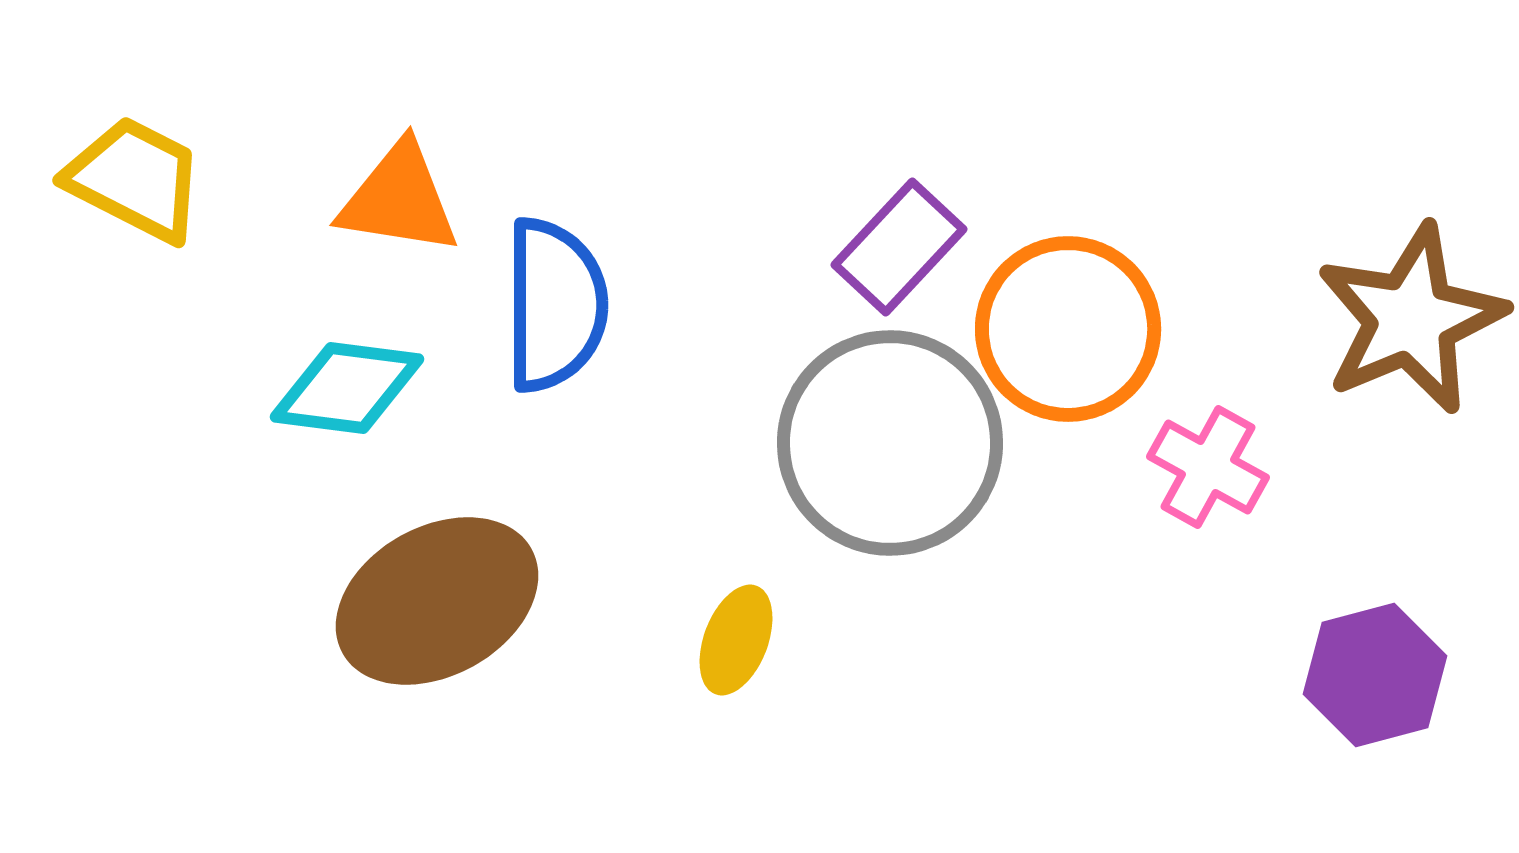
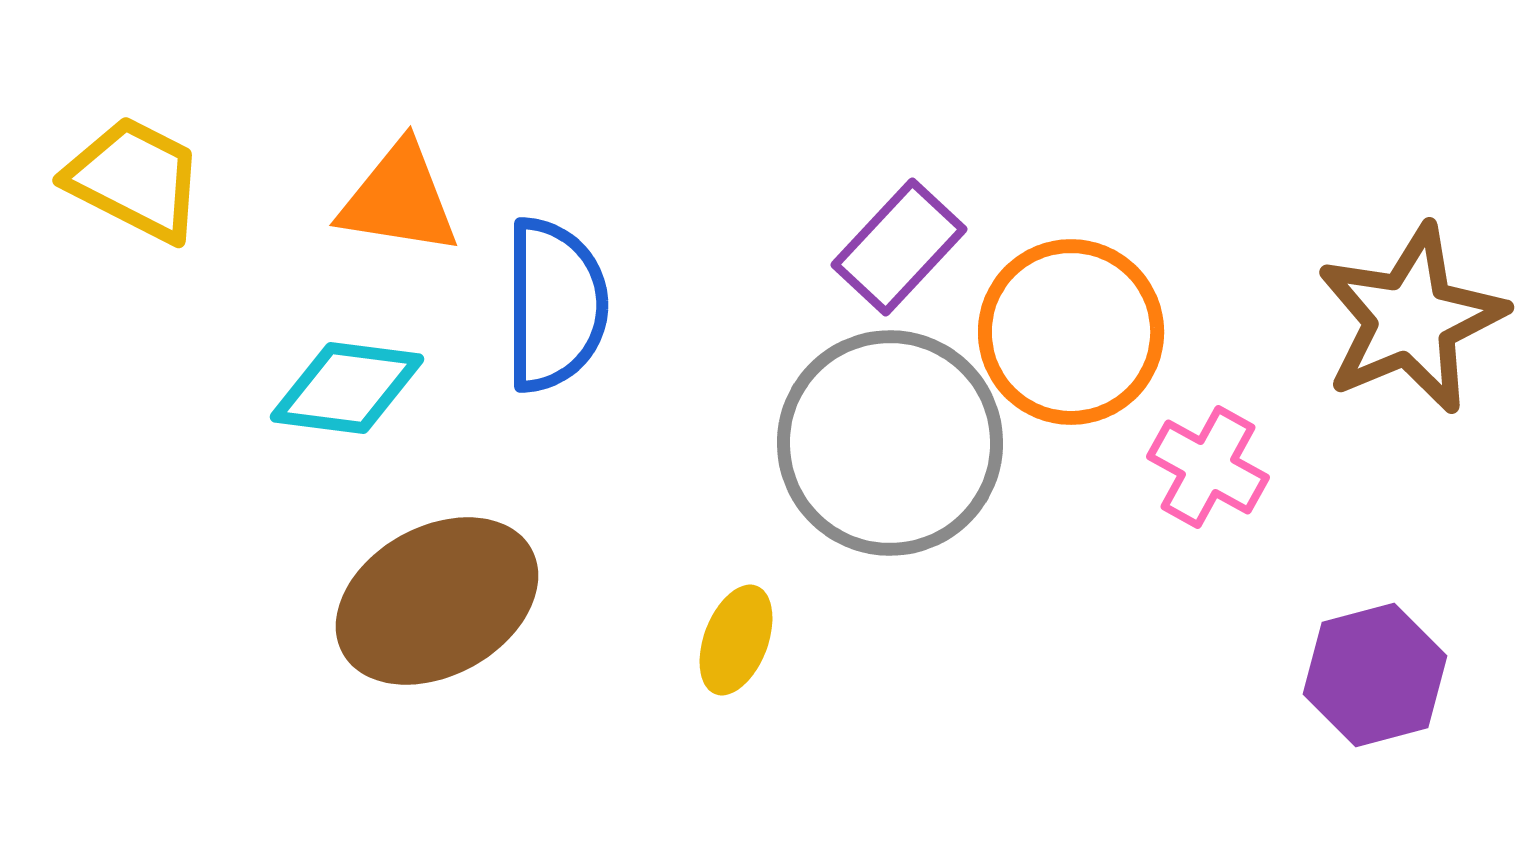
orange circle: moved 3 px right, 3 px down
